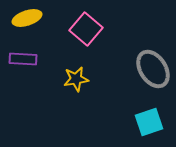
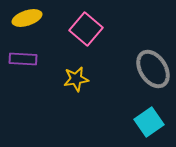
cyan square: rotated 16 degrees counterclockwise
